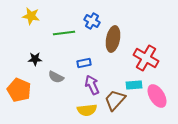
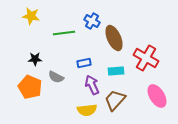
brown ellipse: moved 1 px right, 1 px up; rotated 35 degrees counterclockwise
cyan rectangle: moved 18 px left, 14 px up
orange pentagon: moved 11 px right, 3 px up
